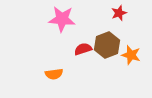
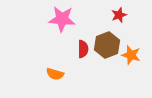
red star: moved 2 px down
red semicircle: rotated 108 degrees clockwise
orange semicircle: moved 1 px right; rotated 24 degrees clockwise
